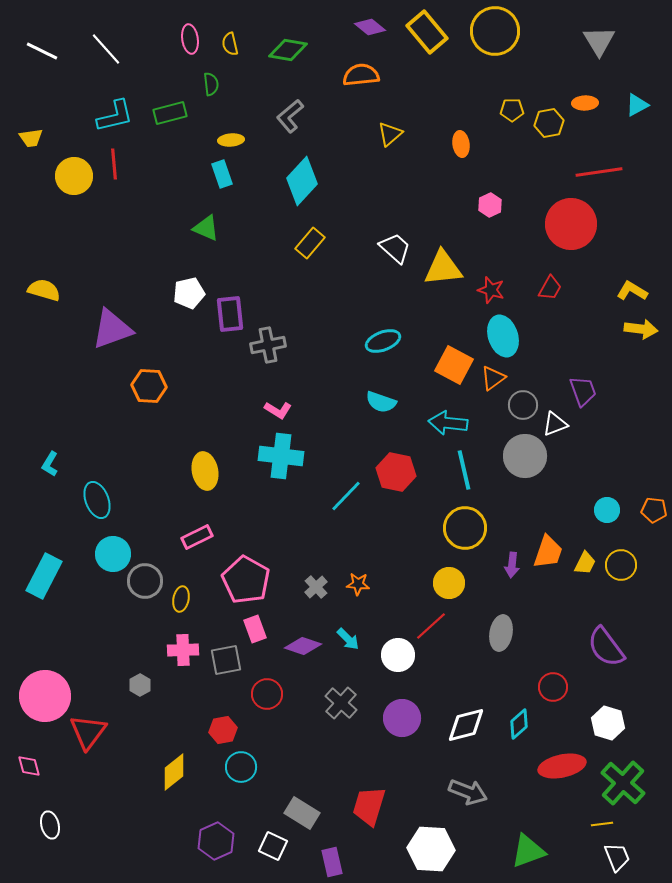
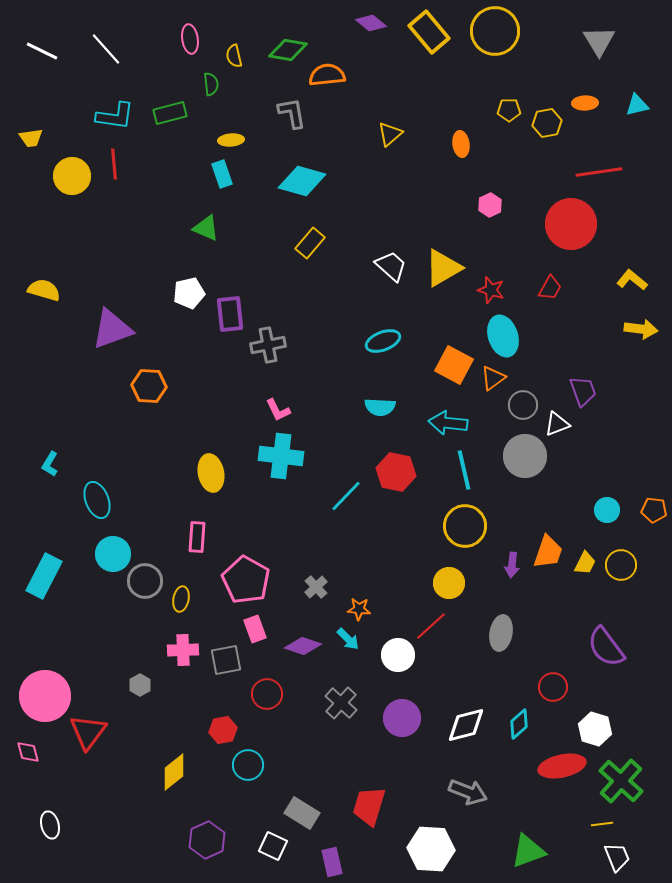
purple diamond at (370, 27): moved 1 px right, 4 px up
yellow rectangle at (427, 32): moved 2 px right
yellow semicircle at (230, 44): moved 4 px right, 12 px down
orange semicircle at (361, 75): moved 34 px left
cyan triangle at (637, 105): rotated 15 degrees clockwise
yellow pentagon at (512, 110): moved 3 px left
cyan L-shape at (115, 116): rotated 21 degrees clockwise
gray L-shape at (290, 116): moved 2 px right, 3 px up; rotated 120 degrees clockwise
yellow hexagon at (549, 123): moved 2 px left
yellow circle at (74, 176): moved 2 px left
cyan diamond at (302, 181): rotated 63 degrees clockwise
white trapezoid at (395, 248): moved 4 px left, 18 px down
yellow triangle at (443, 268): rotated 24 degrees counterclockwise
yellow L-shape at (632, 291): moved 11 px up; rotated 8 degrees clockwise
cyan semicircle at (381, 402): moved 1 px left, 5 px down; rotated 16 degrees counterclockwise
pink L-shape at (278, 410): rotated 32 degrees clockwise
white triangle at (555, 424): moved 2 px right
yellow ellipse at (205, 471): moved 6 px right, 2 px down
yellow circle at (465, 528): moved 2 px up
pink rectangle at (197, 537): rotated 60 degrees counterclockwise
orange star at (358, 584): moved 1 px right, 25 px down
white hexagon at (608, 723): moved 13 px left, 6 px down
pink diamond at (29, 766): moved 1 px left, 14 px up
cyan circle at (241, 767): moved 7 px right, 2 px up
green cross at (623, 783): moved 2 px left, 2 px up
purple hexagon at (216, 841): moved 9 px left, 1 px up
